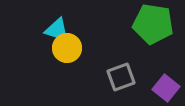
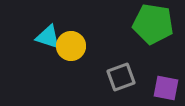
cyan triangle: moved 9 px left, 7 px down
yellow circle: moved 4 px right, 2 px up
purple square: rotated 28 degrees counterclockwise
